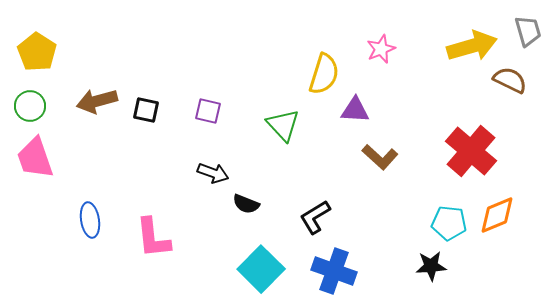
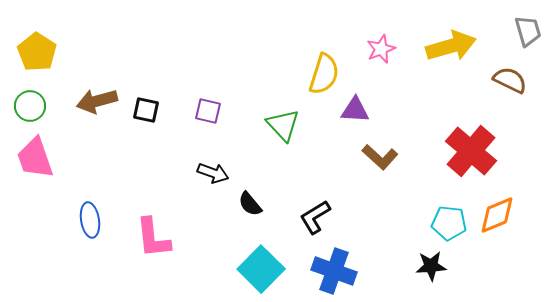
yellow arrow: moved 21 px left
black semicircle: moved 4 px right; rotated 28 degrees clockwise
